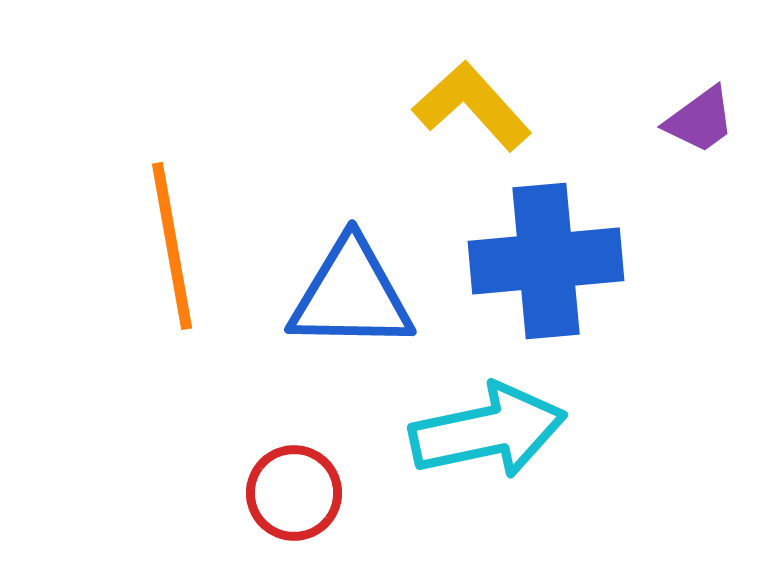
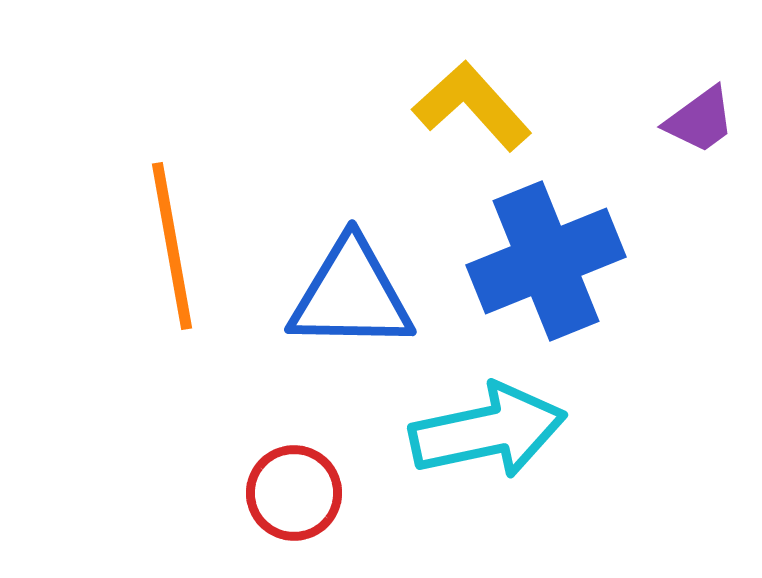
blue cross: rotated 17 degrees counterclockwise
